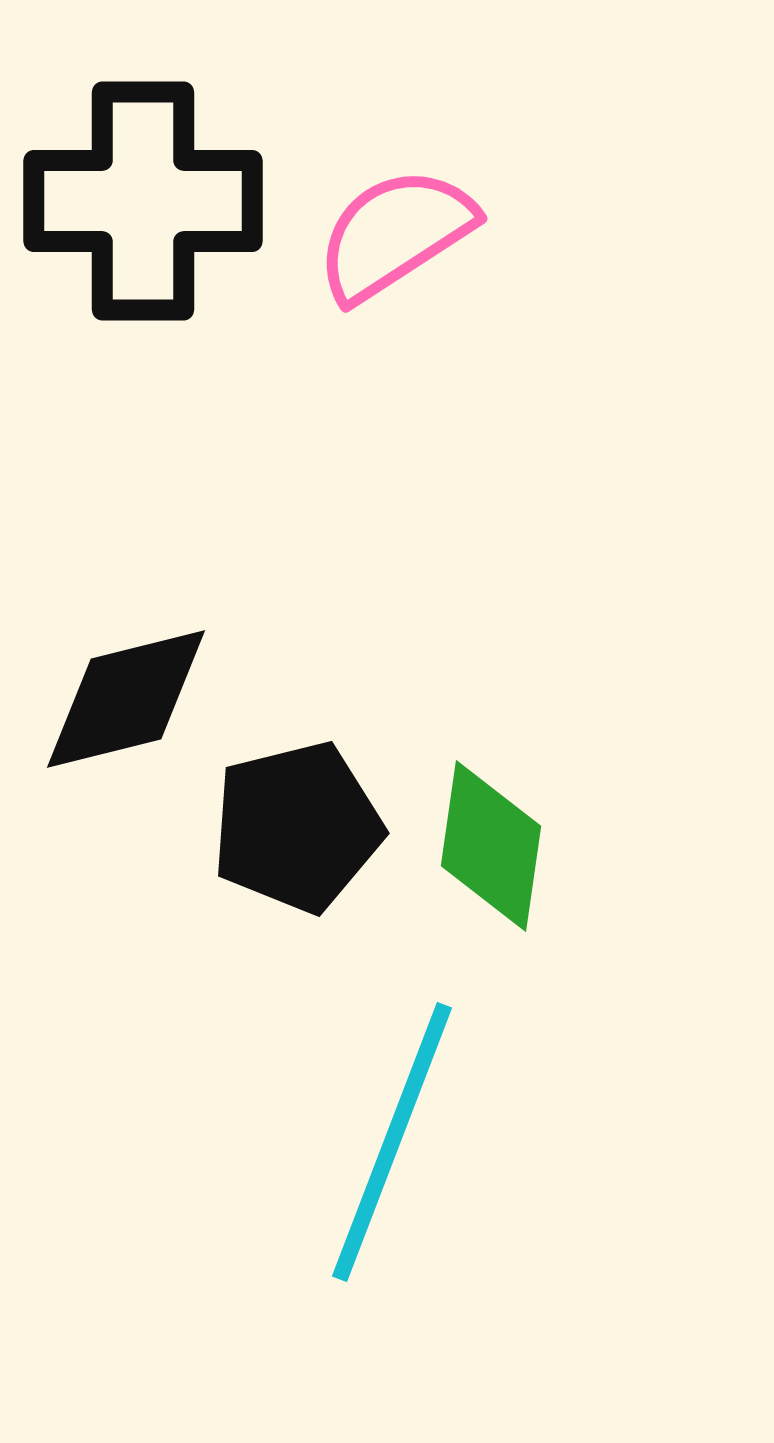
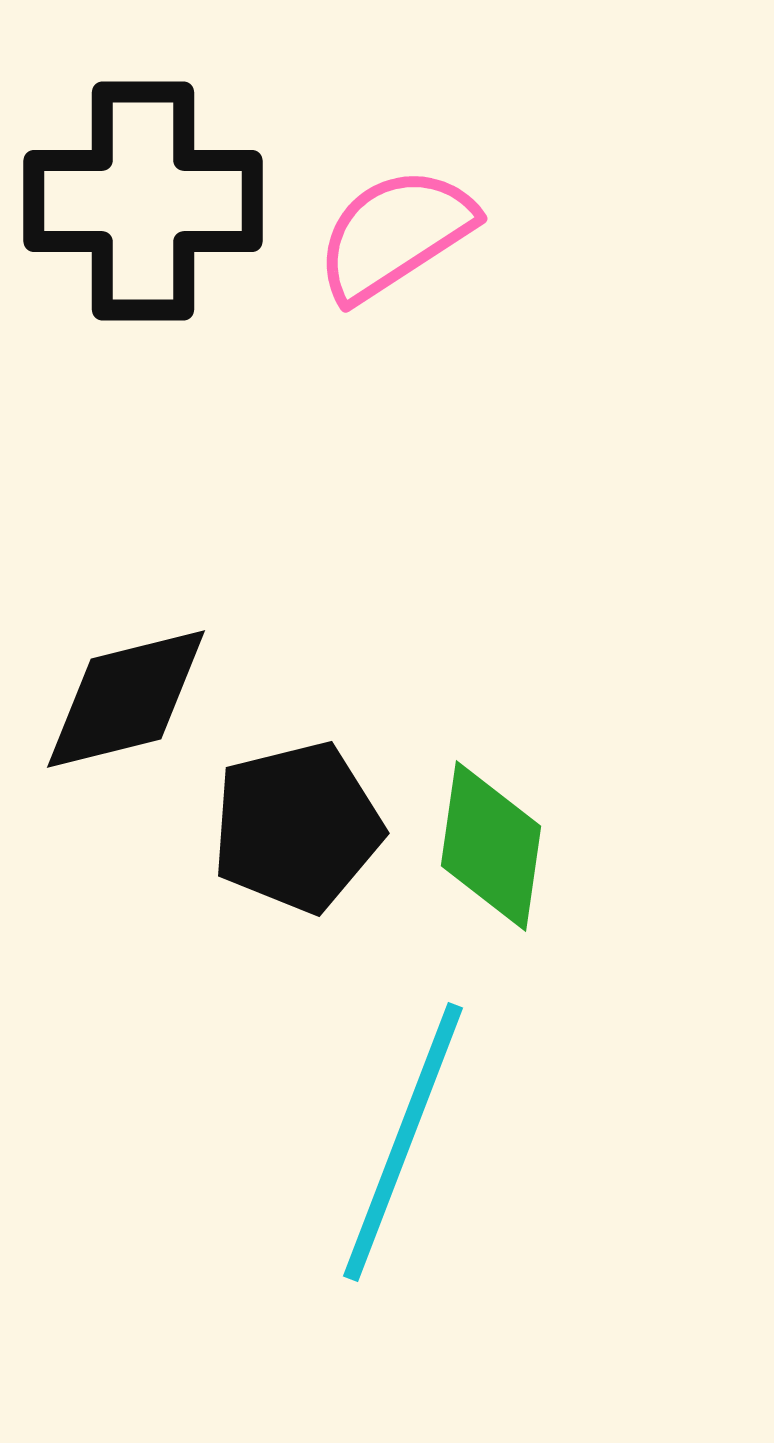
cyan line: moved 11 px right
